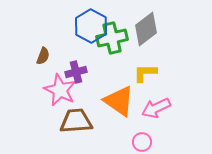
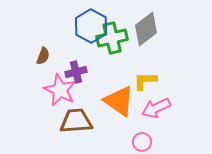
yellow L-shape: moved 8 px down
